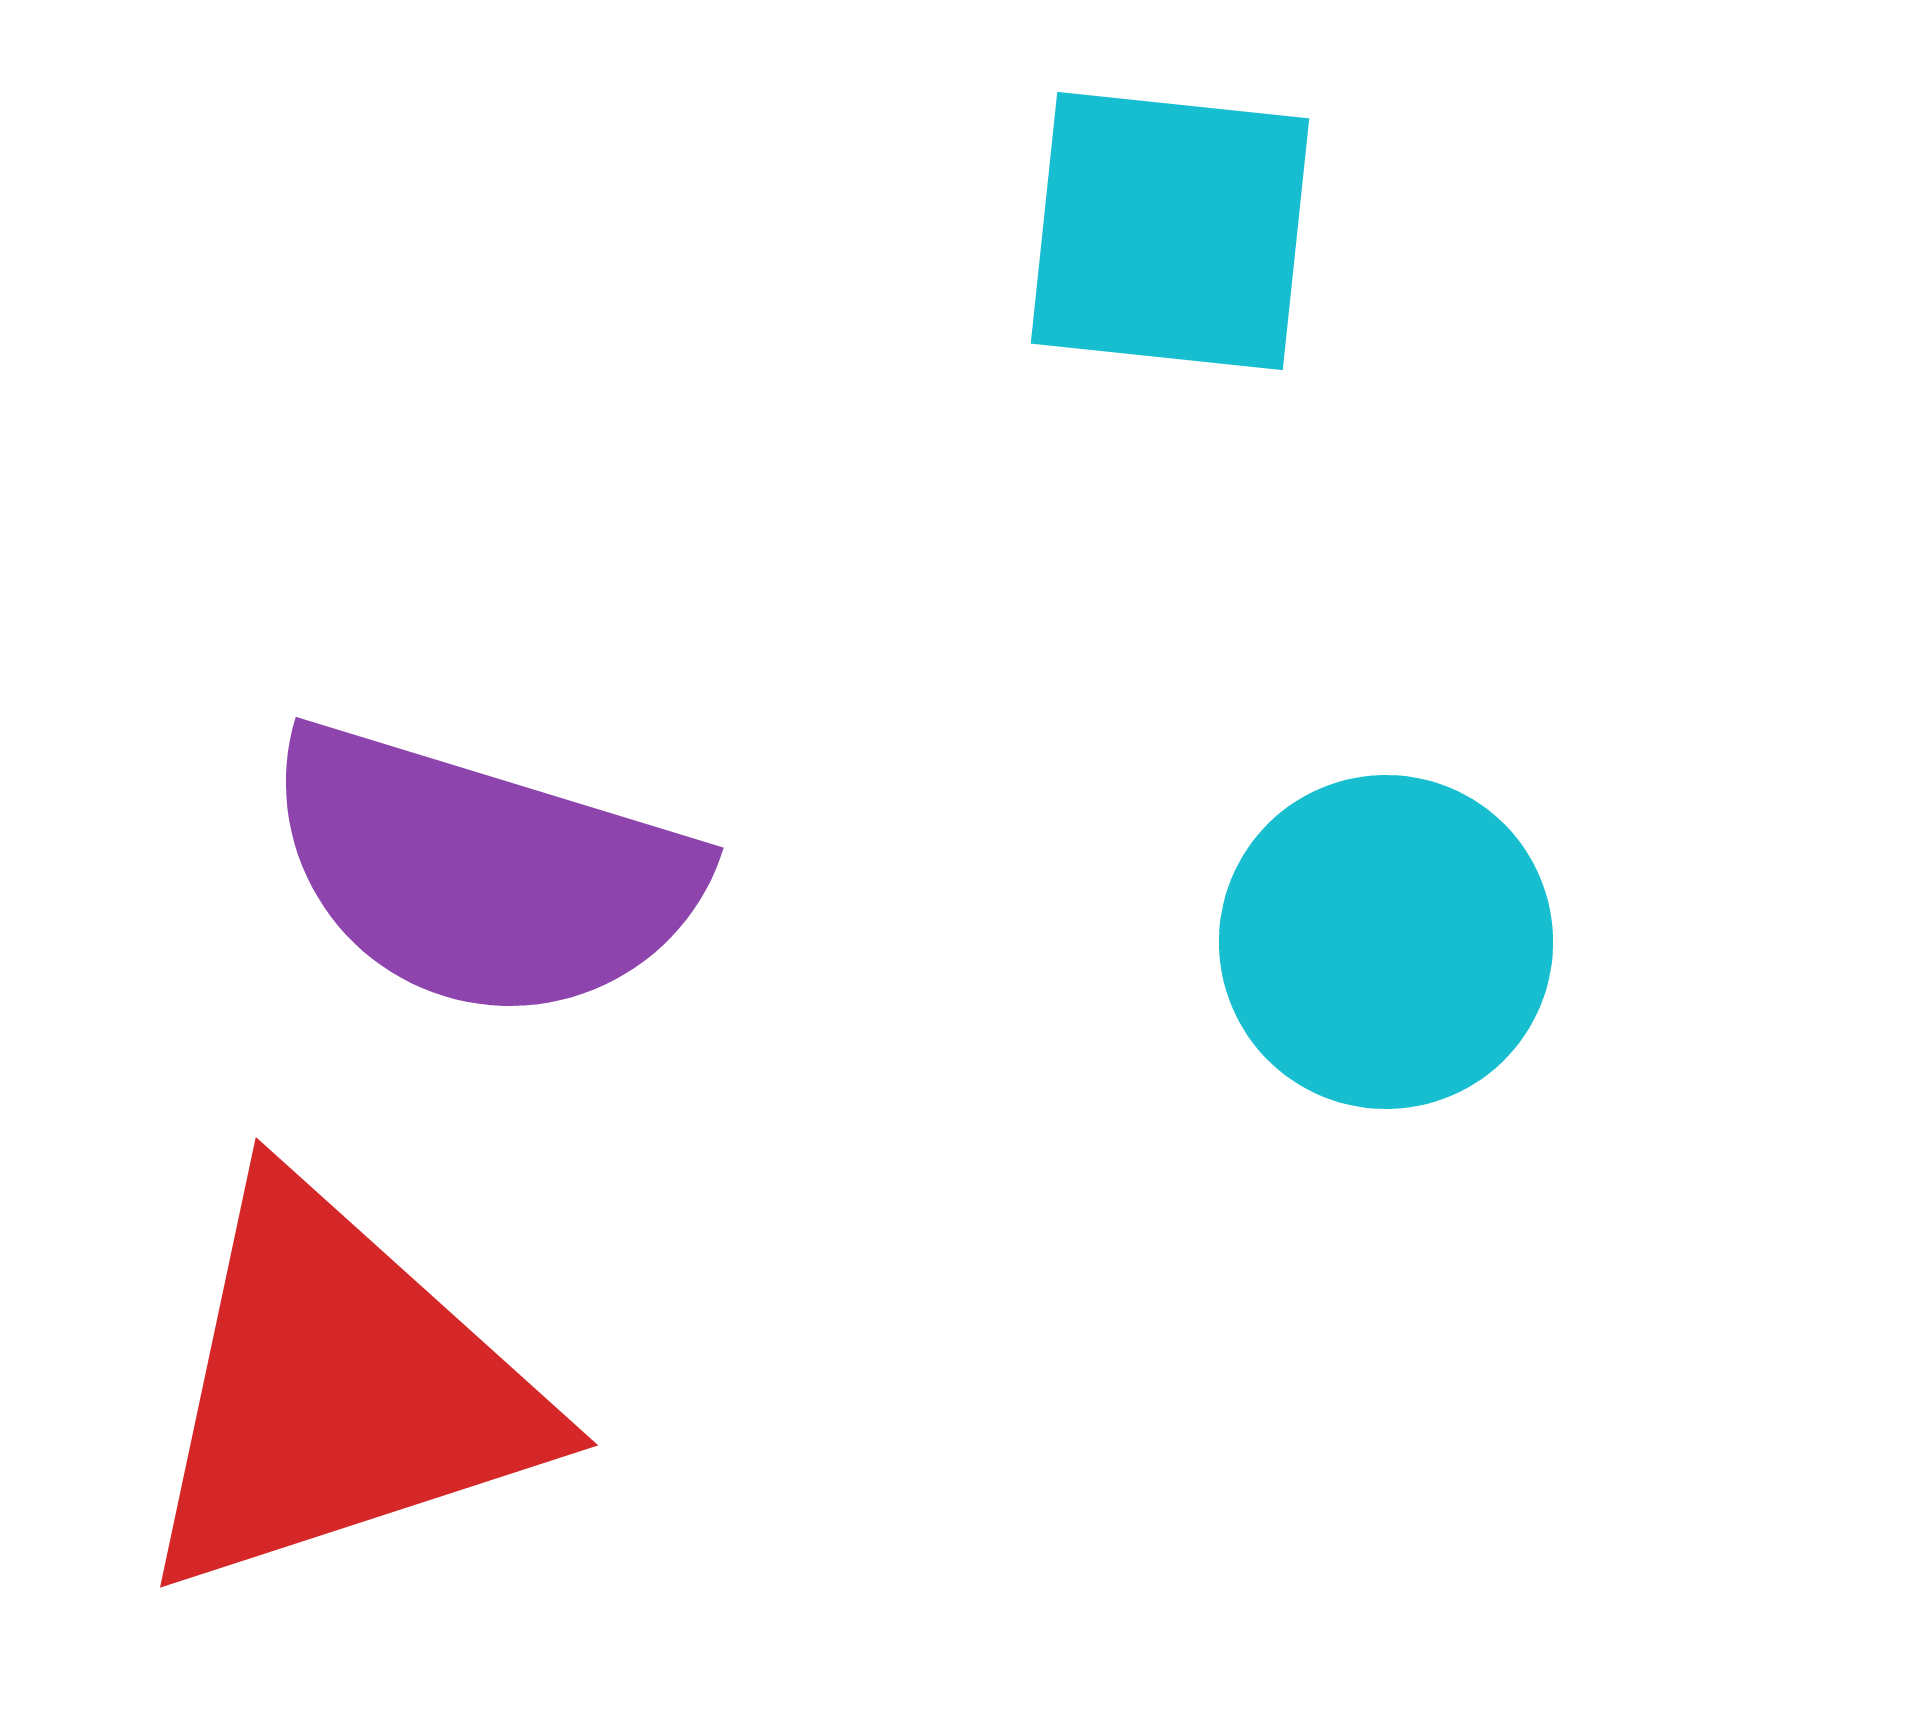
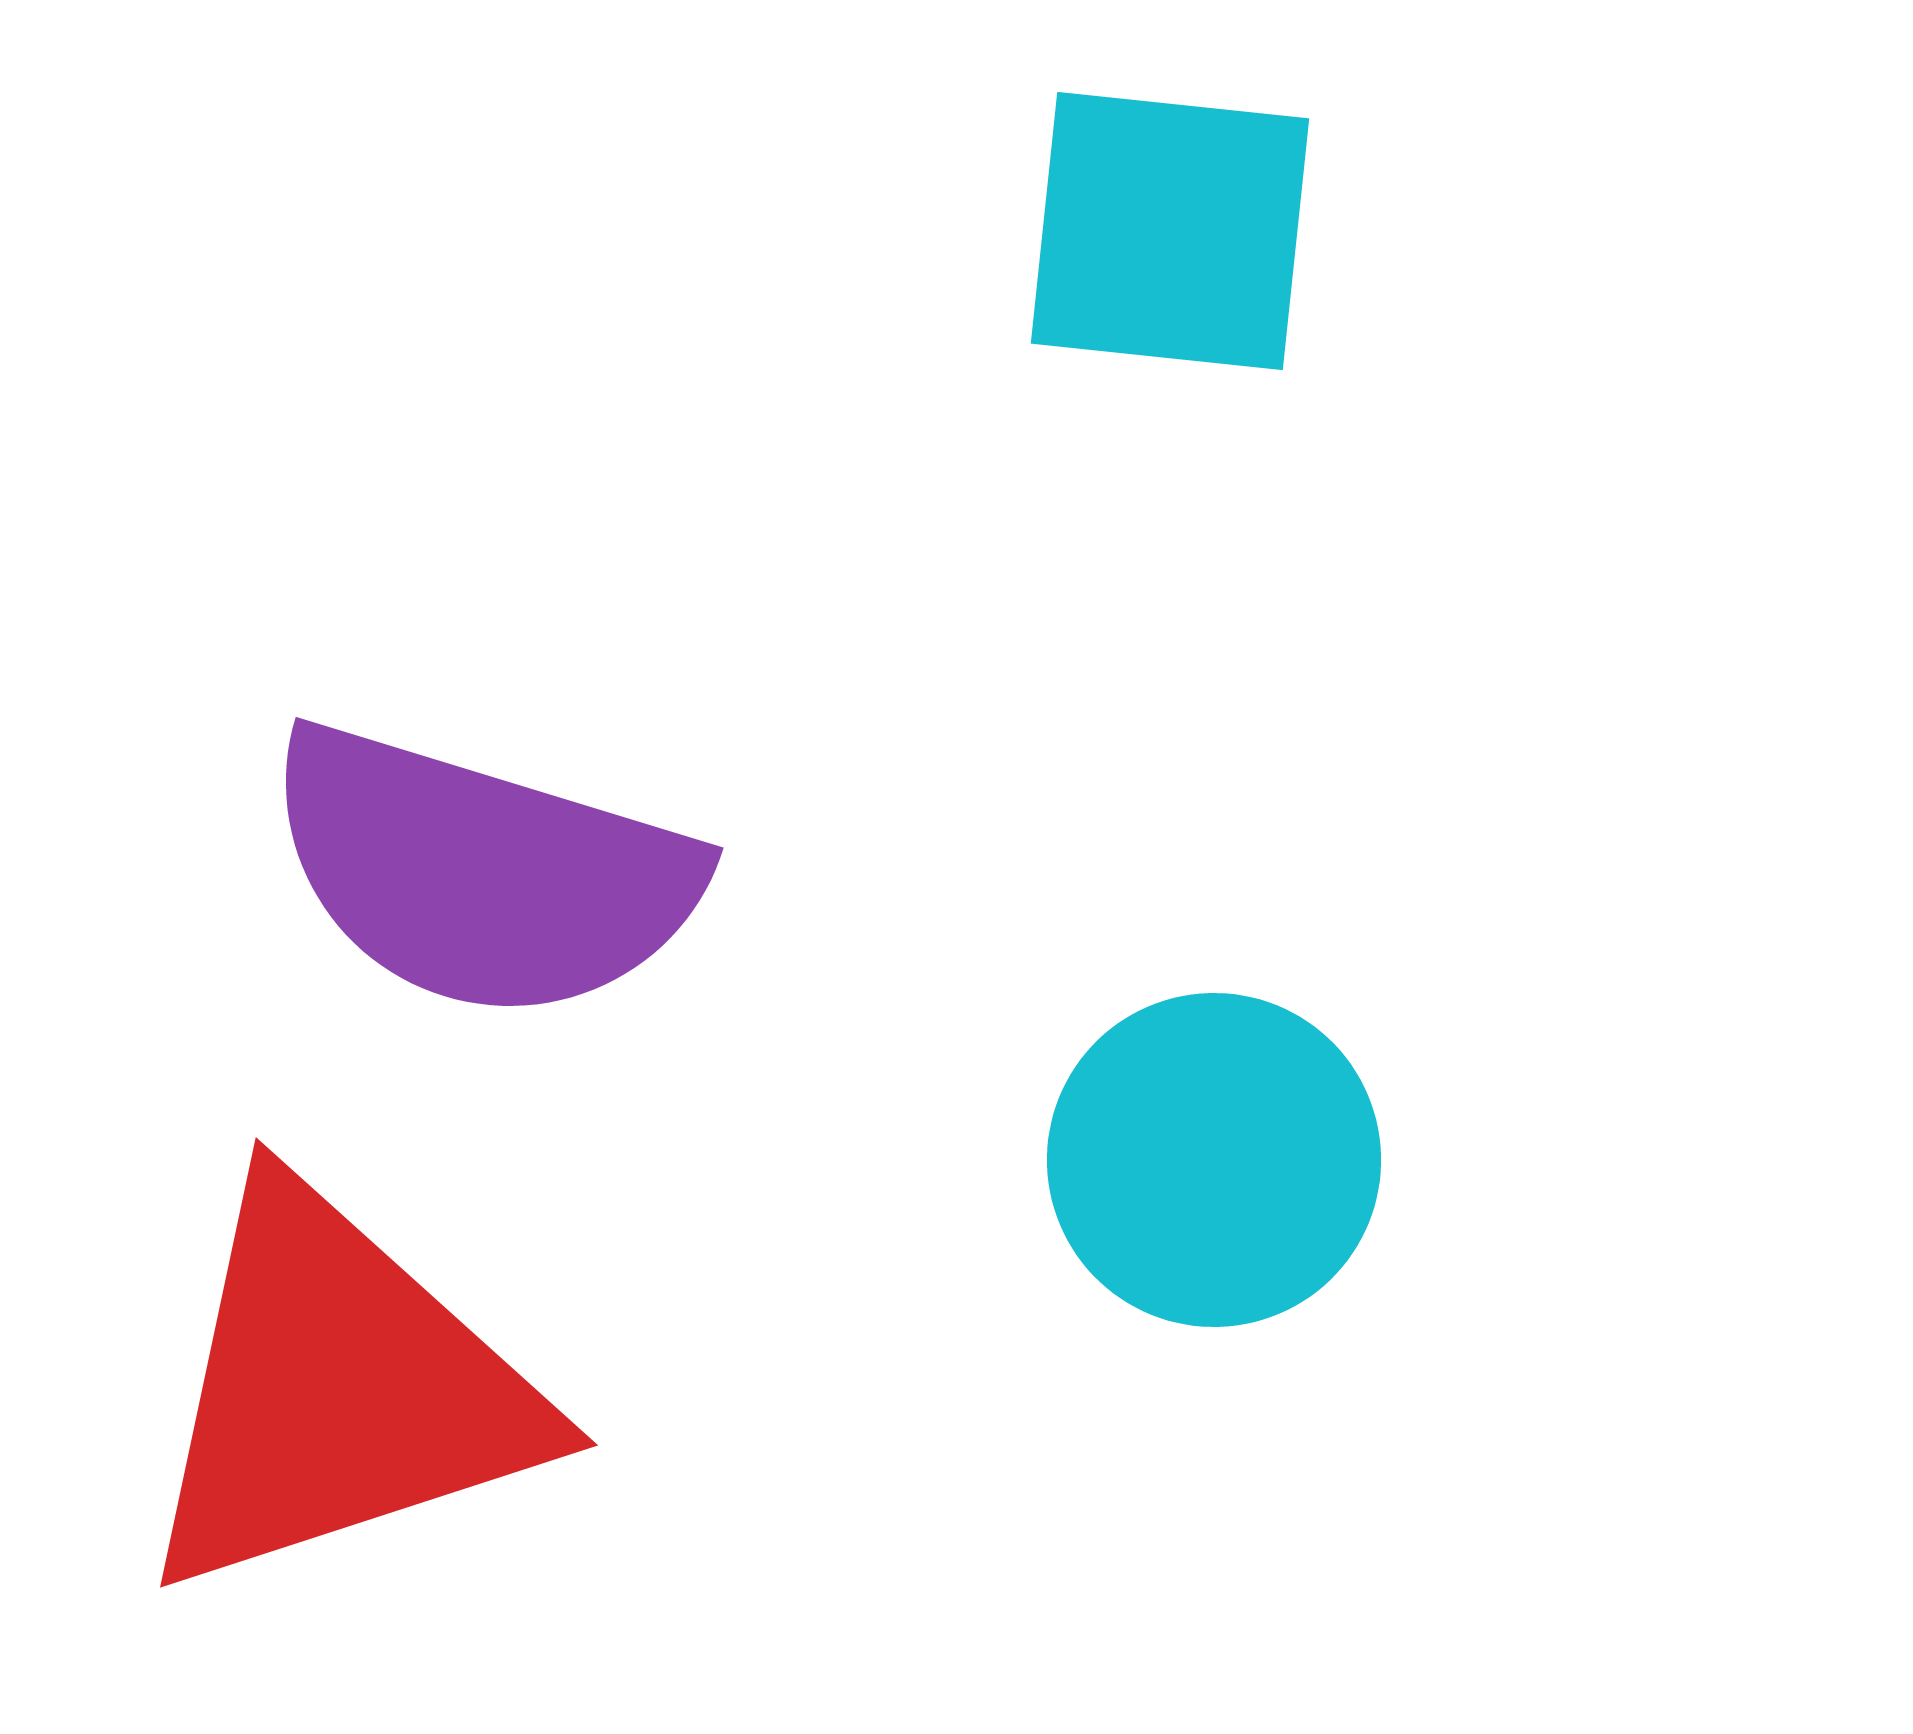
cyan circle: moved 172 px left, 218 px down
